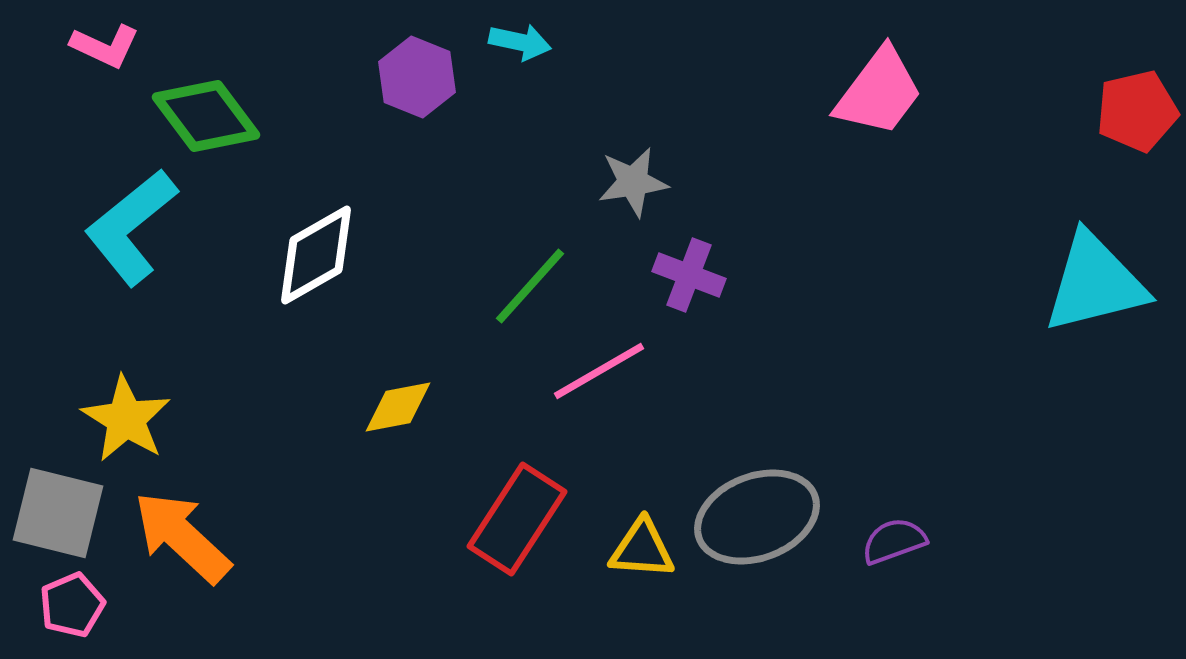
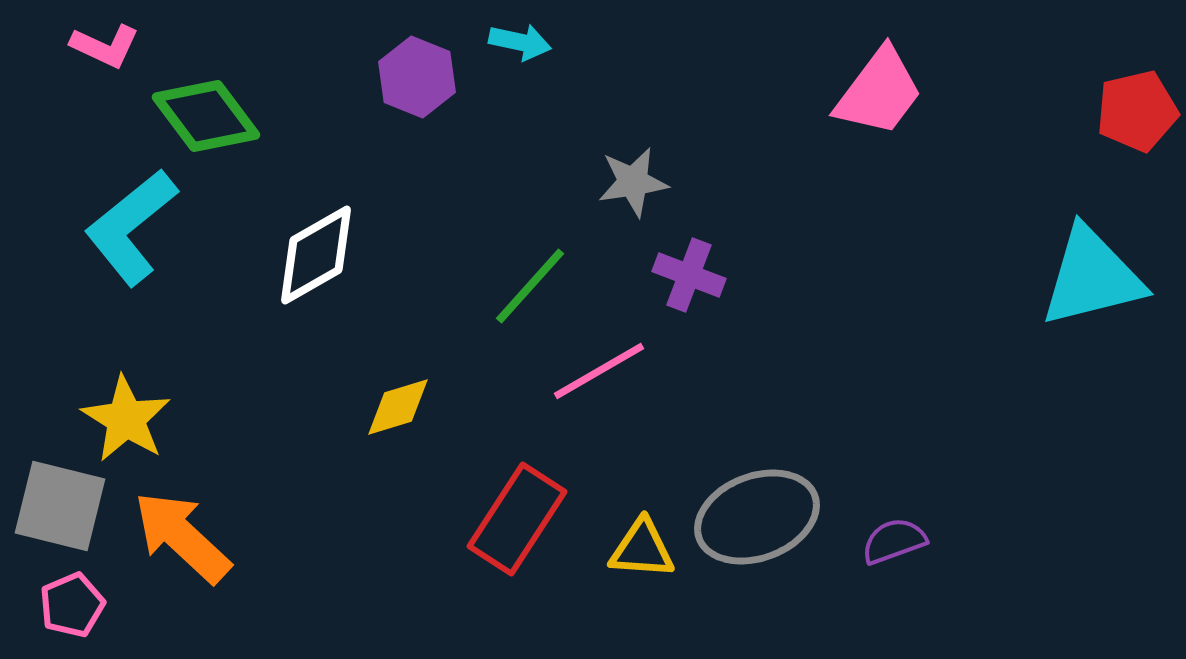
cyan triangle: moved 3 px left, 6 px up
yellow diamond: rotated 6 degrees counterclockwise
gray square: moved 2 px right, 7 px up
